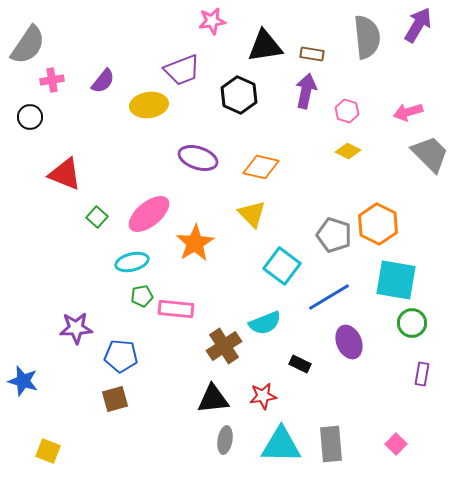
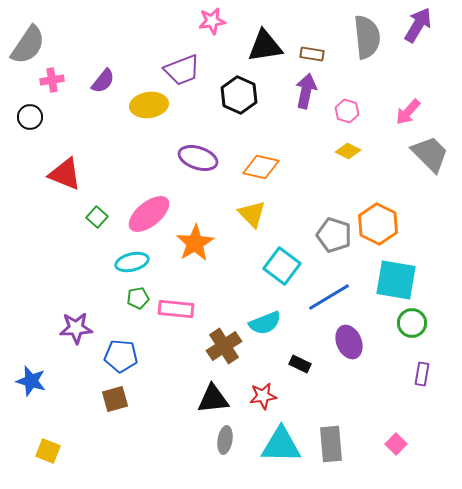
pink arrow at (408, 112): rotated 32 degrees counterclockwise
green pentagon at (142, 296): moved 4 px left, 2 px down
blue star at (23, 381): moved 8 px right
